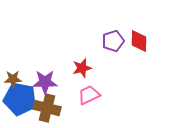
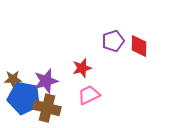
red diamond: moved 5 px down
purple star: moved 1 px right, 1 px up; rotated 15 degrees counterclockwise
blue pentagon: moved 4 px right, 1 px up
